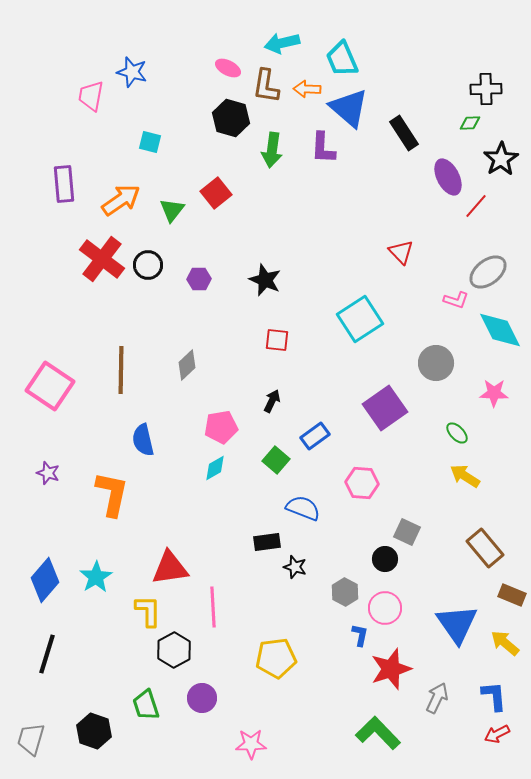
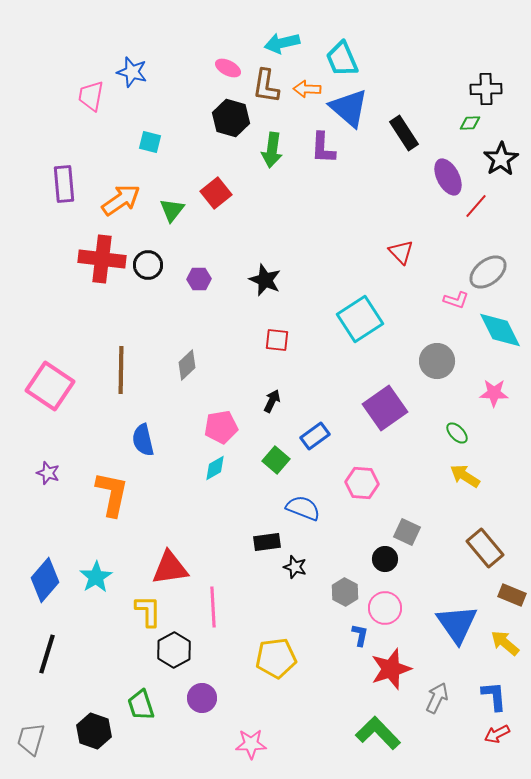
red cross at (102, 259): rotated 30 degrees counterclockwise
gray circle at (436, 363): moved 1 px right, 2 px up
green trapezoid at (146, 705): moved 5 px left
